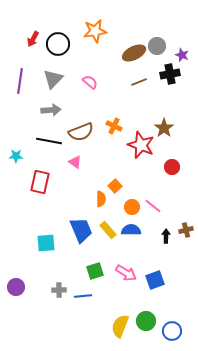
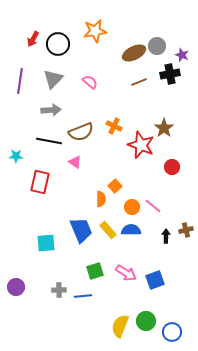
blue circle: moved 1 px down
